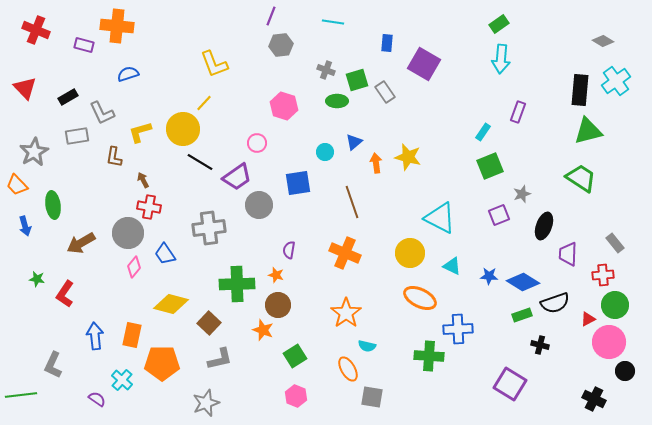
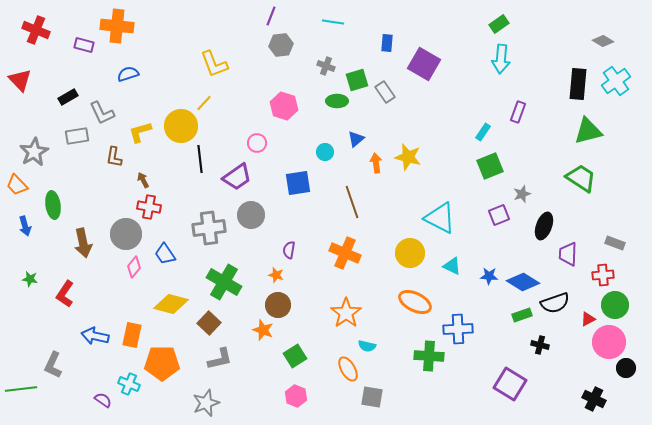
gray cross at (326, 70): moved 4 px up
red triangle at (25, 88): moved 5 px left, 8 px up
black rectangle at (580, 90): moved 2 px left, 6 px up
yellow circle at (183, 129): moved 2 px left, 3 px up
blue triangle at (354, 142): moved 2 px right, 3 px up
black line at (200, 162): moved 3 px up; rotated 52 degrees clockwise
gray circle at (259, 205): moved 8 px left, 10 px down
gray circle at (128, 233): moved 2 px left, 1 px down
brown arrow at (81, 243): moved 2 px right; rotated 72 degrees counterclockwise
gray rectangle at (615, 243): rotated 30 degrees counterclockwise
green star at (37, 279): moved 7 px left
green cross at (237, 284): moved 13 px left, 2 px up; rotated 32 degrees clockwise
orange ellipse at (420, 298): moved 5 px left, 4 px down
blue arrow at (95, 336): rotated 72 degrees counterclockwise
black circle at (625, 371): moved 1 px right, 3 px up
cyan cross at (122, 380): moved 7 px right, 4 px down; rotated 20 degrees counterclockwise
green line at (21, 395): moved 6 px up
purple semicircle at (97, 399): moved 6 px right, 1 px down
